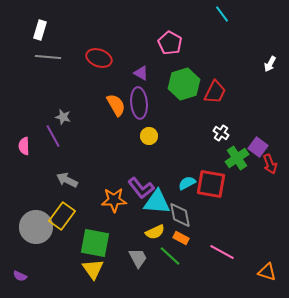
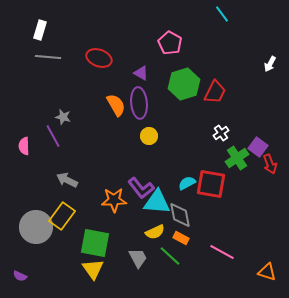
white cross: rotated 21 degrees clockwise
